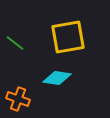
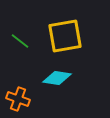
yellow square: moved 3 px left, 1 px up
green line: moved 5 px right, 2 px up
